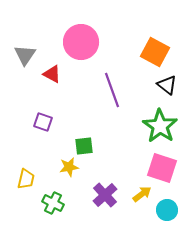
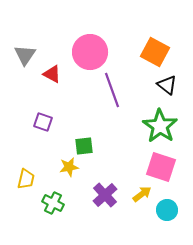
pink circle: moved 9 px right, 10 px down
pink square: moved 1 px left, 1 px up
